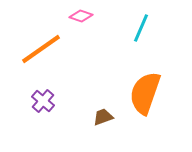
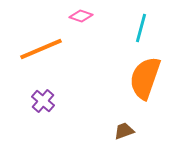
cyan line: rotated 8 degrees counterclockwise
orange line: rotated 12 degrees clockwise
orange semicircle: moved 15 px up
brown trapezoid: moved 21 px right, 14 px down
